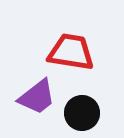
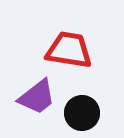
red trapezoid: moved 2 px left, 2 px up
